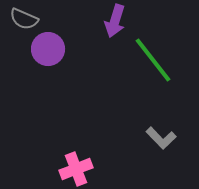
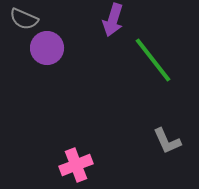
purple arrow: moved 2 px left, 1 px up
purple circle: moved 1 px left, 1 px up
gray L-shape: moved 6 px right, 3 px down; rotated 20 degrees clockwise
pink cross: moved 4 px up
